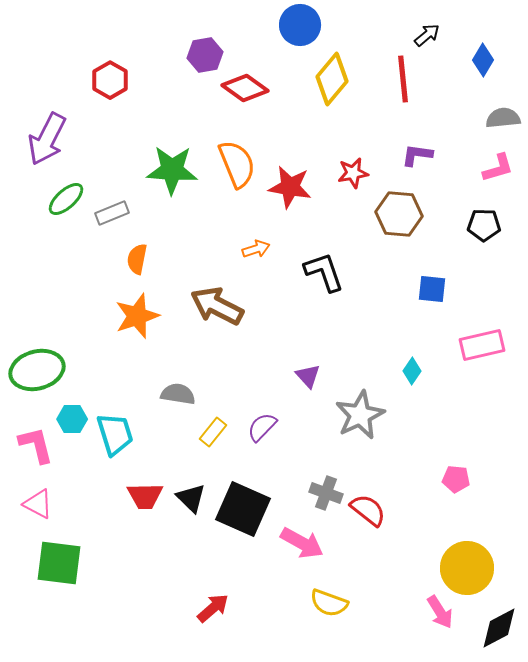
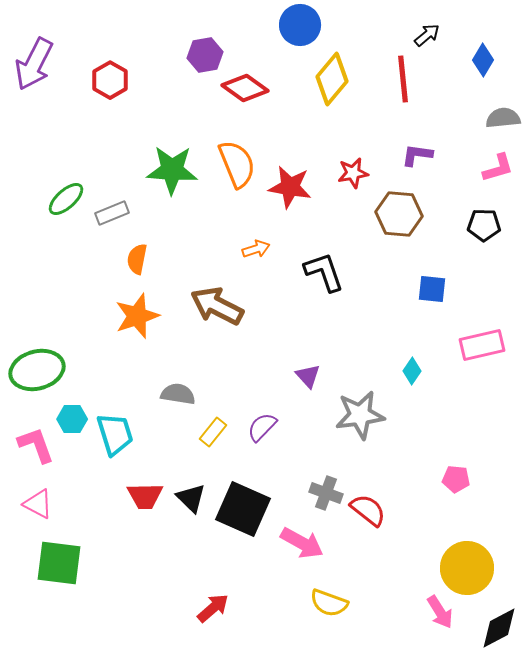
purple arrow at (47, 139): moved 13 px left, 75 px up
gray star at (360, 415): rotated 18 degrees clockwise
pink L-shape at (36, 445): rotated 6 degrees counterclockwise
